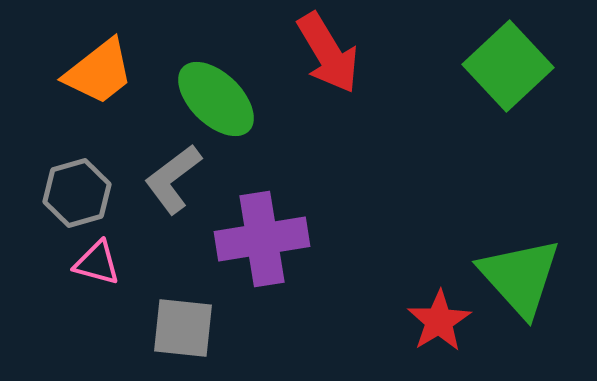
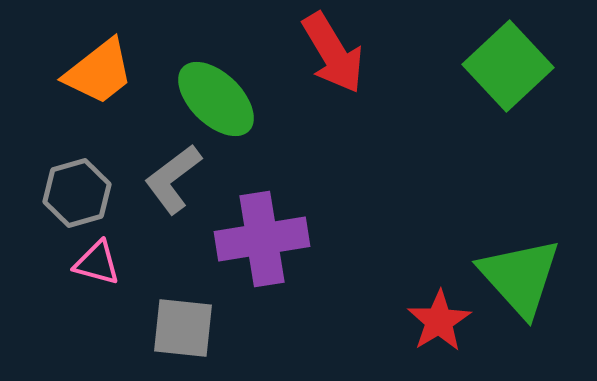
red arrow: moved 5 px right
